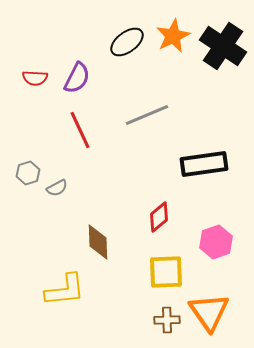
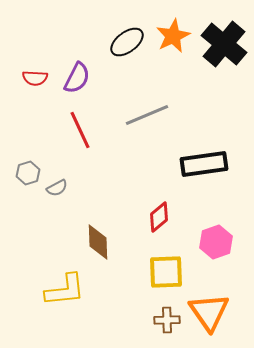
black cross: moved 1 px right, 2 px up; rotated 6 degrees clockwise
